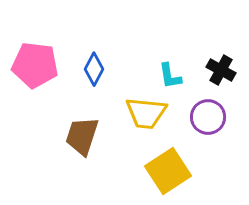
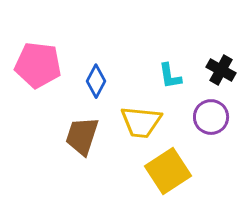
pink pentagon: moved 3 px right
blue diamond: moved 2 px right, 12 px down
yellow trapezoid: moved 5 px left, 9 px down
purple circle: moved 3 px right
